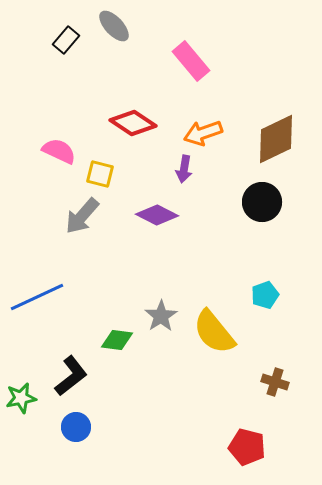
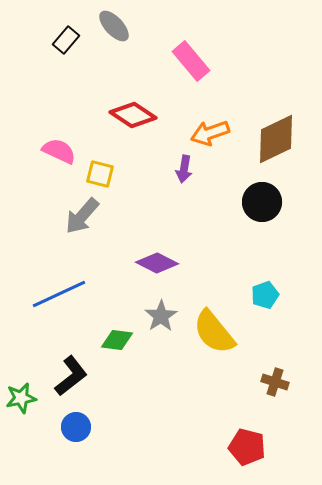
red diamond: moved 8 px up
orange arrow: moved 7 px right
purple diamond: moved 48 px down
blue line: moved 22 px right, 3 px up
